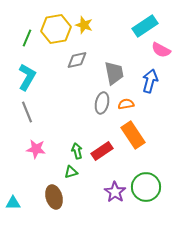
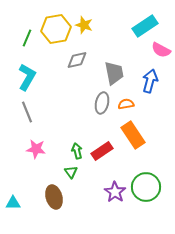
green triangle: rotated 48 degrees counterclockwise
